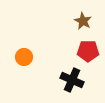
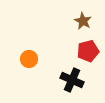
red pentagon: rotated 15 degrees counterclockwise
orange circle: moved 5 px right, 2 px down
